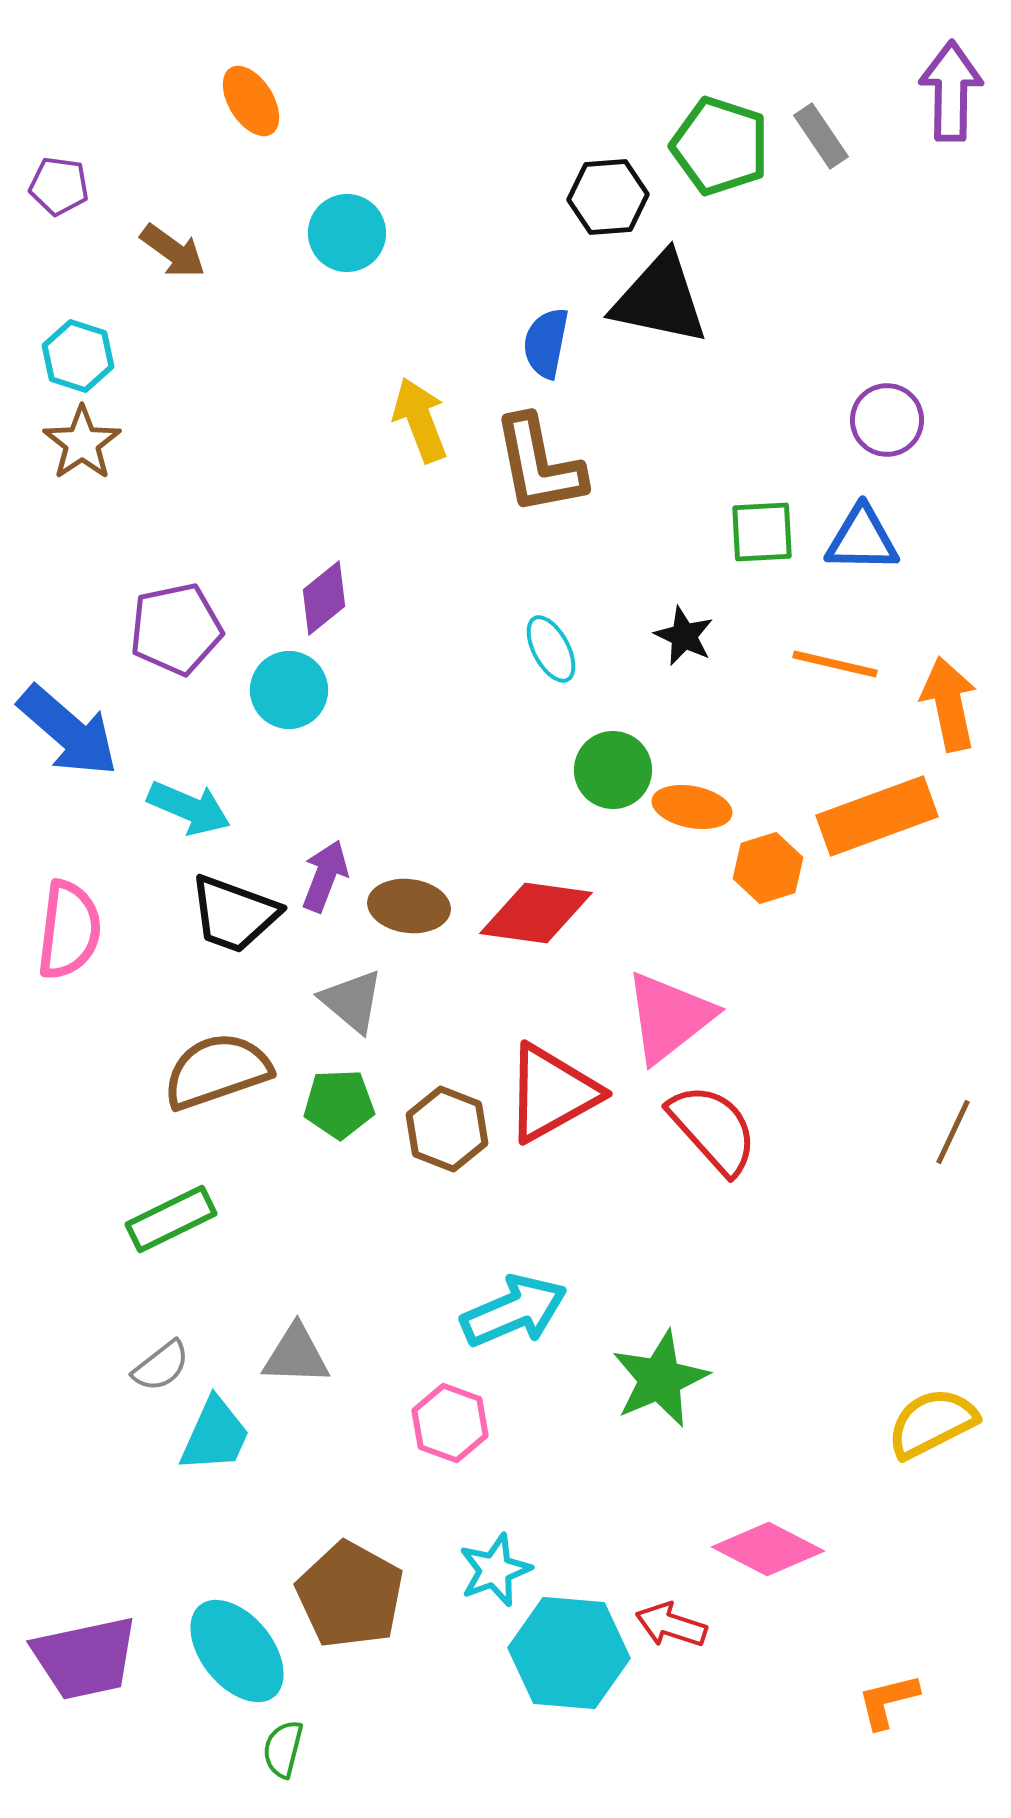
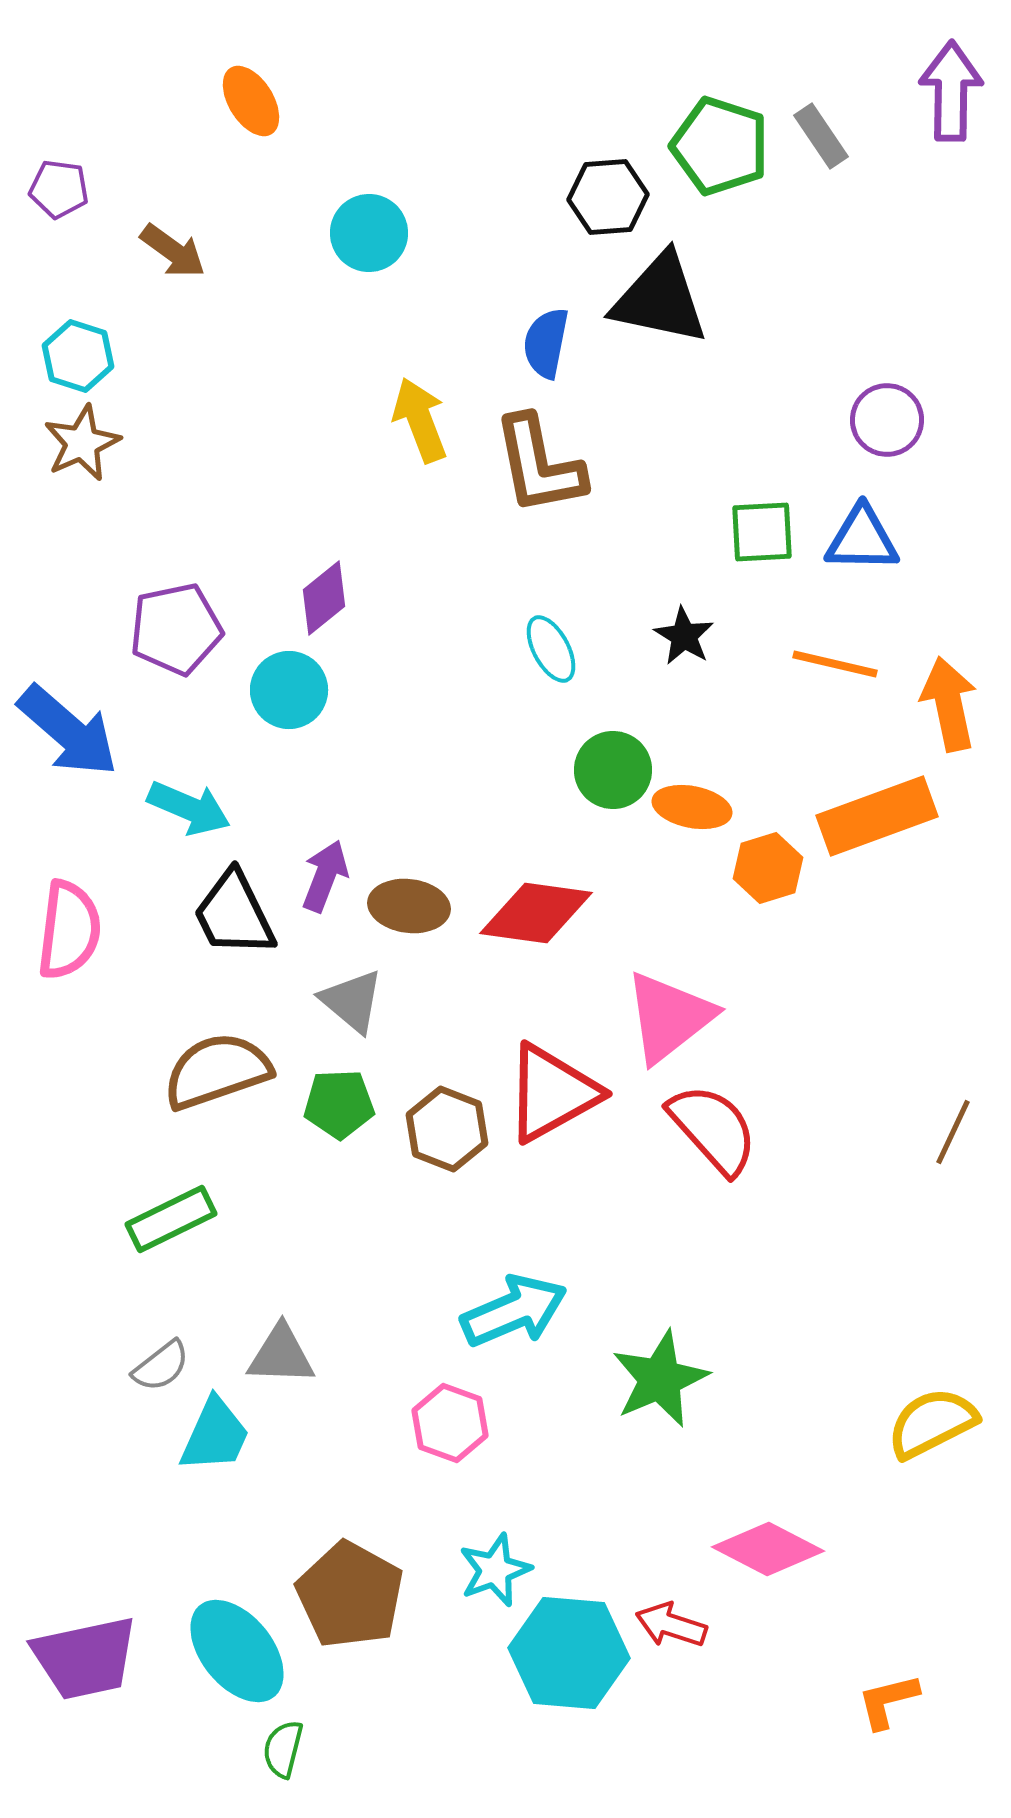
purple pentagon at (59, 186): moved 3 px down
cyan circle at (347, 233): moved 22 px right
brown star at (82, 443): rotated 10 degrees clockwise
black star at (684, 636): rotated 6 degrees clockwise
black trapezoid at (234, 914): rotated 44 degrees clockwise
gray triangle at (296, 1355): moved 15 px left
